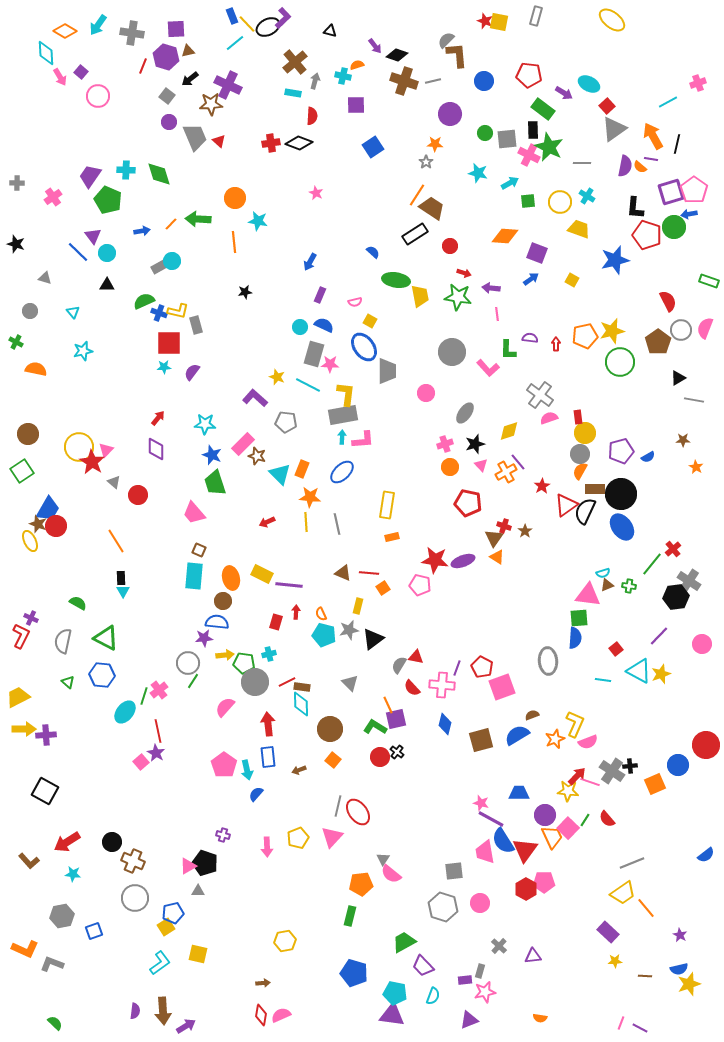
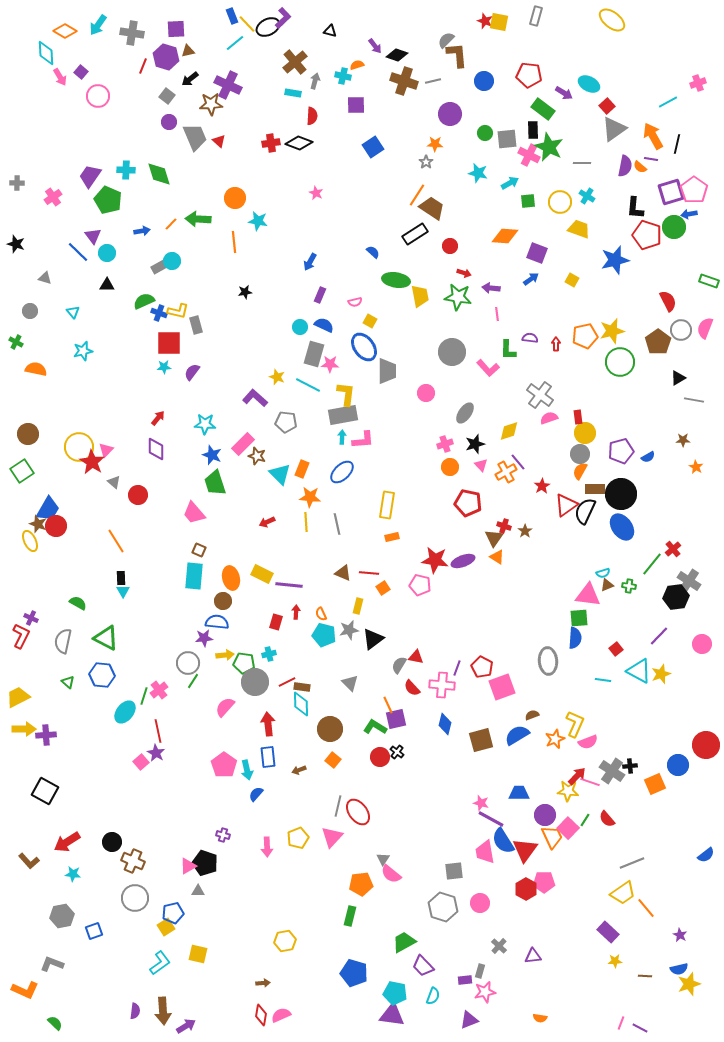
orange L-shape at (25, 949): moved 41 px down
